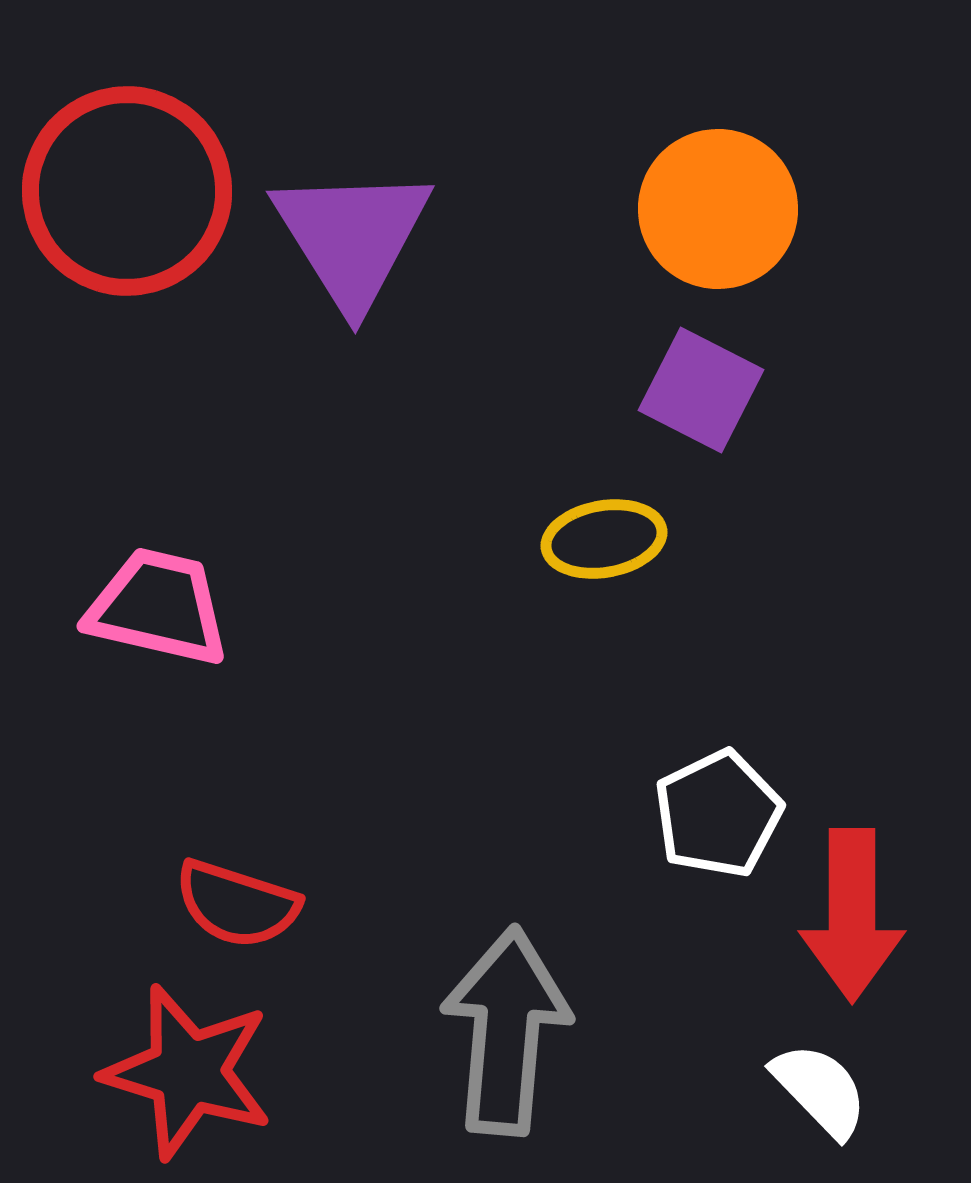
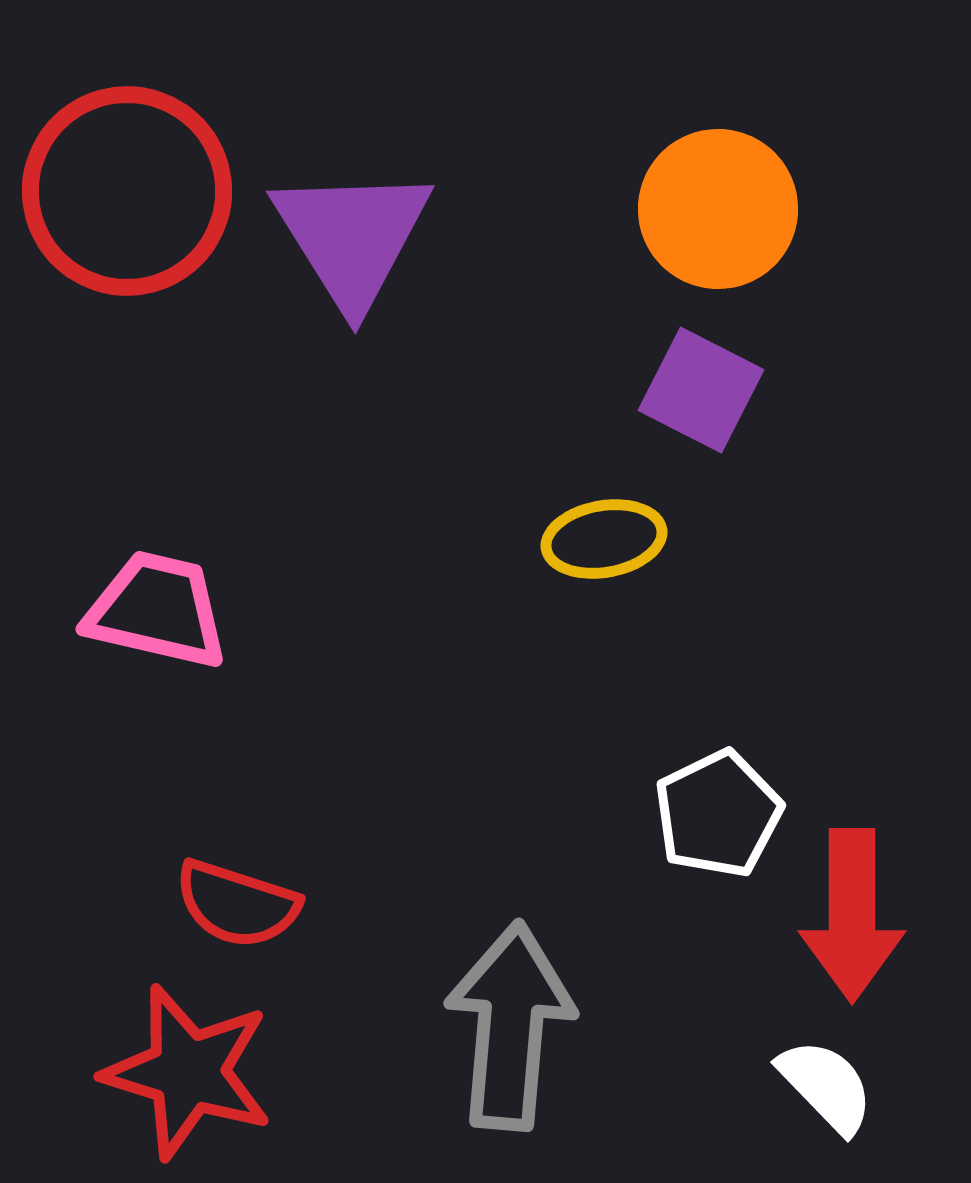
pink trapezoid: moved 1 px left, 3 px down
gray arrow: moved 4 px right, 5 px up
white semicircle: moved 6 px right, 4 px up
